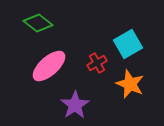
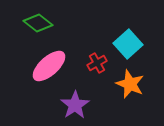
cyan square: rotated 12 degrees counterclockwise
